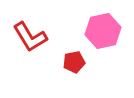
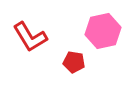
red pentagon: rotated 20 degrees clockwise
